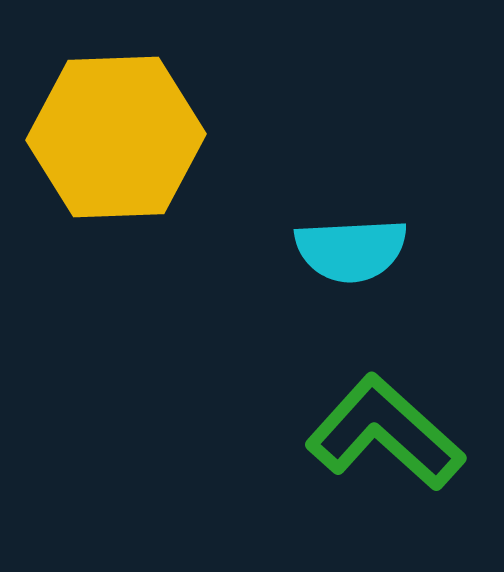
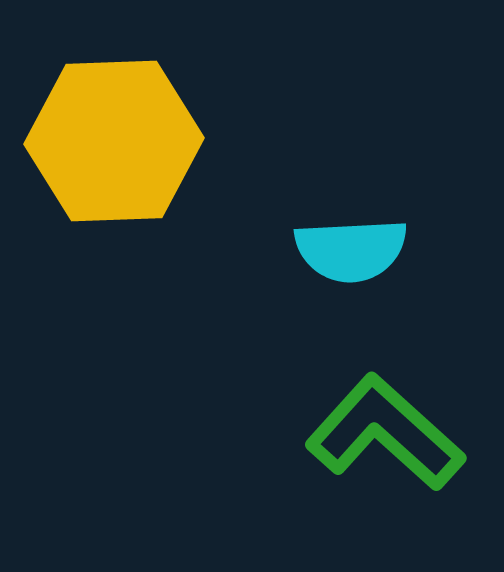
yellow hexagon: moved 2 px left, 4 px down
